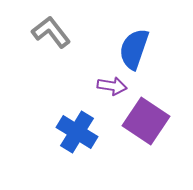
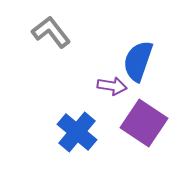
blue semicircle: moved 4 px right, 12 px down
purple square: moved 2 px left, 2 px down
blue cross: rotated 9 degrees clockwise
